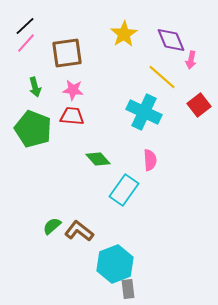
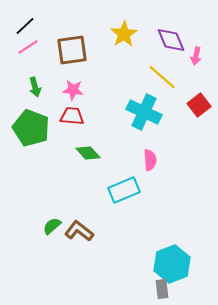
pink line: moved 2 px right, 4 px down; rotated 15 degrees clockwise
brown square: moved 5 px right, 3 px up
pink arrow: moved 5 px right, 4 px up
green pentagon: moved 2 px left, 1 px up
green diamond: moved 10 px left, 6 px up
cyan rectangle: rotated 32 degrees clockwise
cyan hexagon: moved 57 px right
gray rectangle: moved 34 px right
